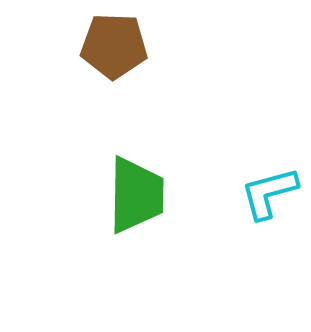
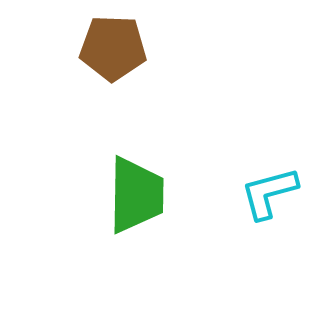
brown pentagon: moved 1 px left, 2 px down
